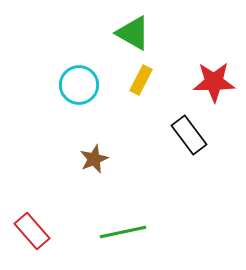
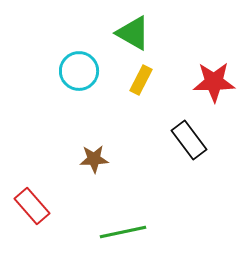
cyan circle: moved 14 px up
black rectangle: moved 5 px down
brown star: rotated 20 degrees clockwise
red rectangle: moved 25 px up
